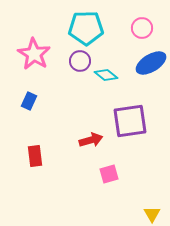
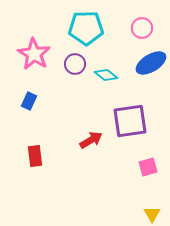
purple circle: moved 5 px left, 3 px down
red arrow: rotated 15 degrees counterclockwise
pink square: moved 39 px right, 7 px up
